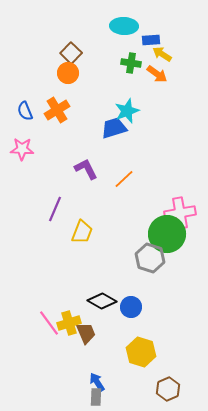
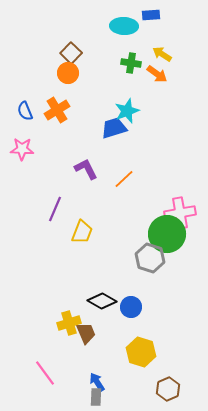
blue rectangle: moved 25 px up
pink line: moved 4 px left, 50 px down
